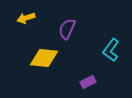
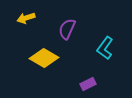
cyan L-shape: moved 6 px left, 2 px up
yellow diamond: rotated 24 degrees clockwise
purple rectangle: moved 2 px down
